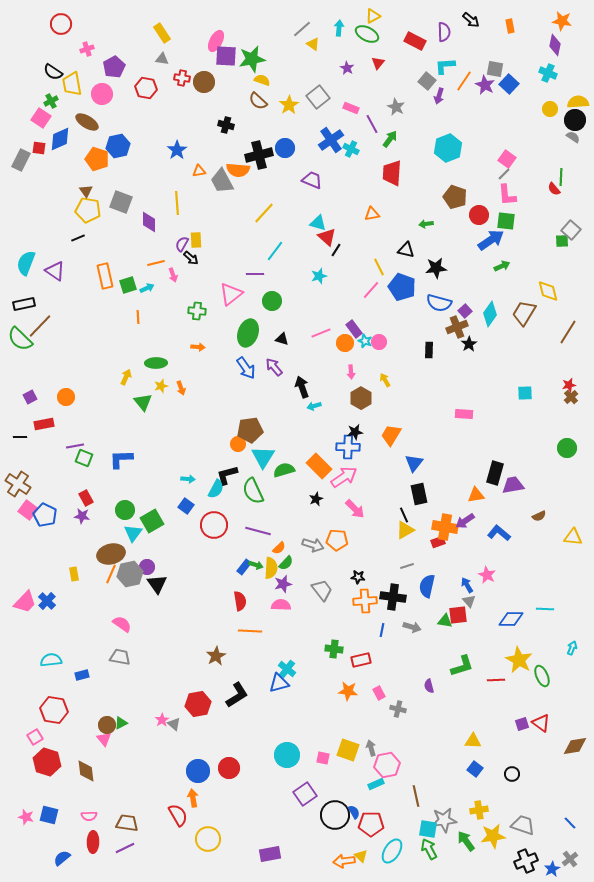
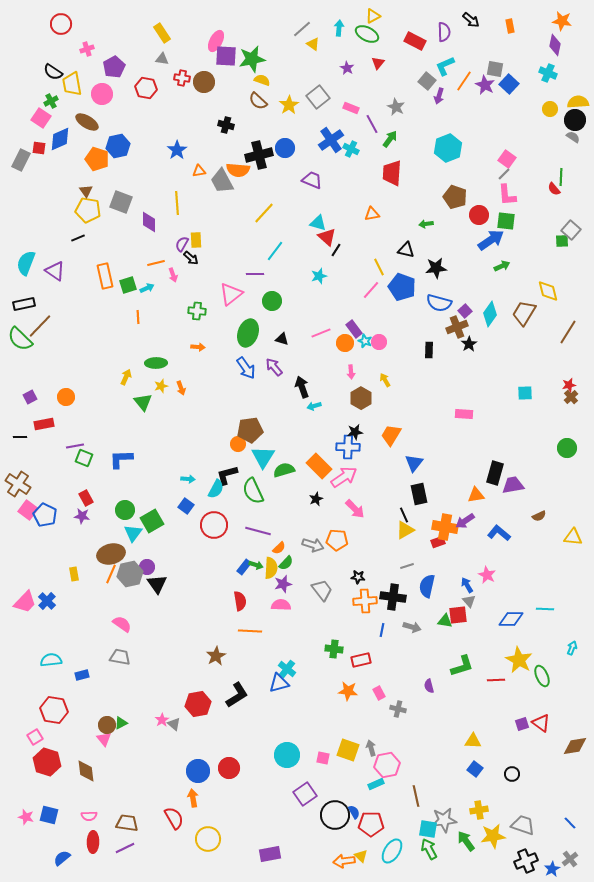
cyan L-shape at (445, 66): rotated 20 degrees counterclockwise
red semicircle at (178, 815): moved 4 px left, 3 px down
